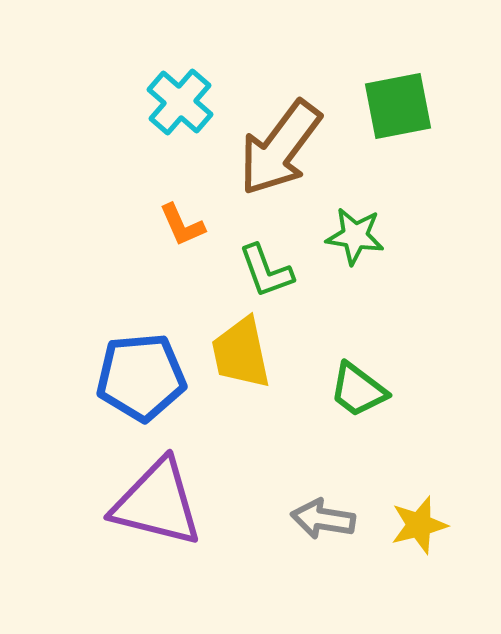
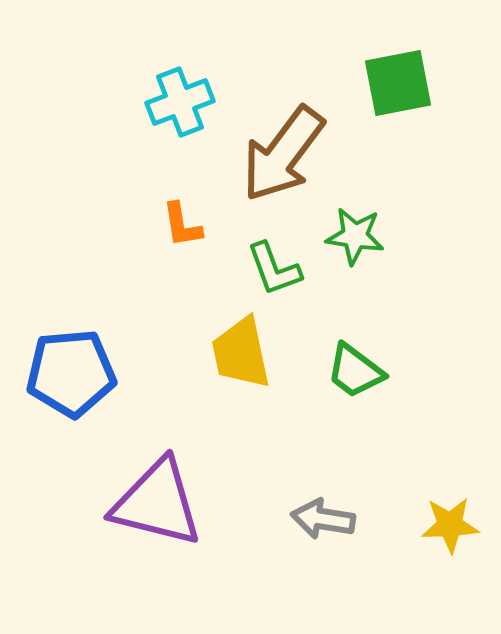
cyan cross: rotated 28 degrees clockwise
green square: moved 23 px up
brown arrow: moved 3 px right, 6 px down
orange L-shape: rotated 15 degrees clockwise
green L-shape: moved 8 px right, 2 px up
blue pentagon: moved 70 px left, 4 px up
green trapezoid: moved 3 px left, 19 px up
yellow star: moved 31 px right; rotated 12 degrees clockwise
